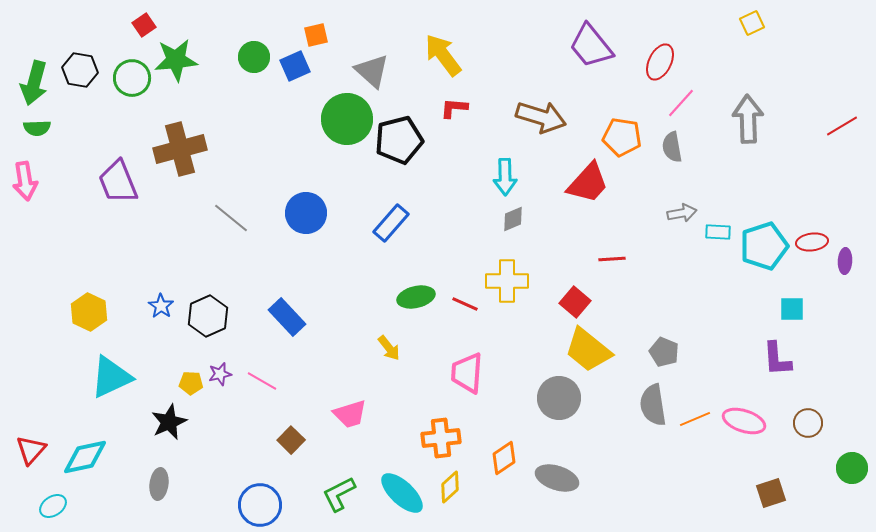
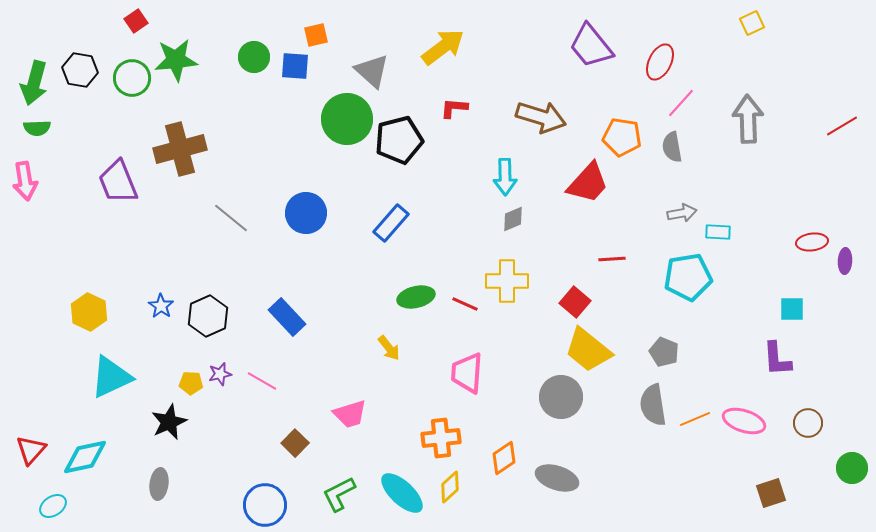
red square at (144, 25): moved 8 px left, 4 px up
yellow arrow at (443, 55): moved 8 px up; rotated 90 degrees clockwise
blue square at (295, 66): rotated 28 degrees clockwise
cyan pentagon at (764, 246): moved 76 px left, 31 px down; rotated 9 degrees clockwise
gray circle at (559, 398): moved 2 px right, 1 px up
brown square at (291, 440): moved 4 px right, 3 px down
blue circle at (260, 505): moved 5 px right
